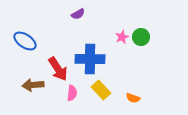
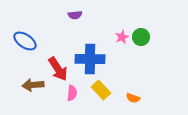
purple semicircle: moved 3 px left, 1 px down; rotated 24 degrees clockwise
